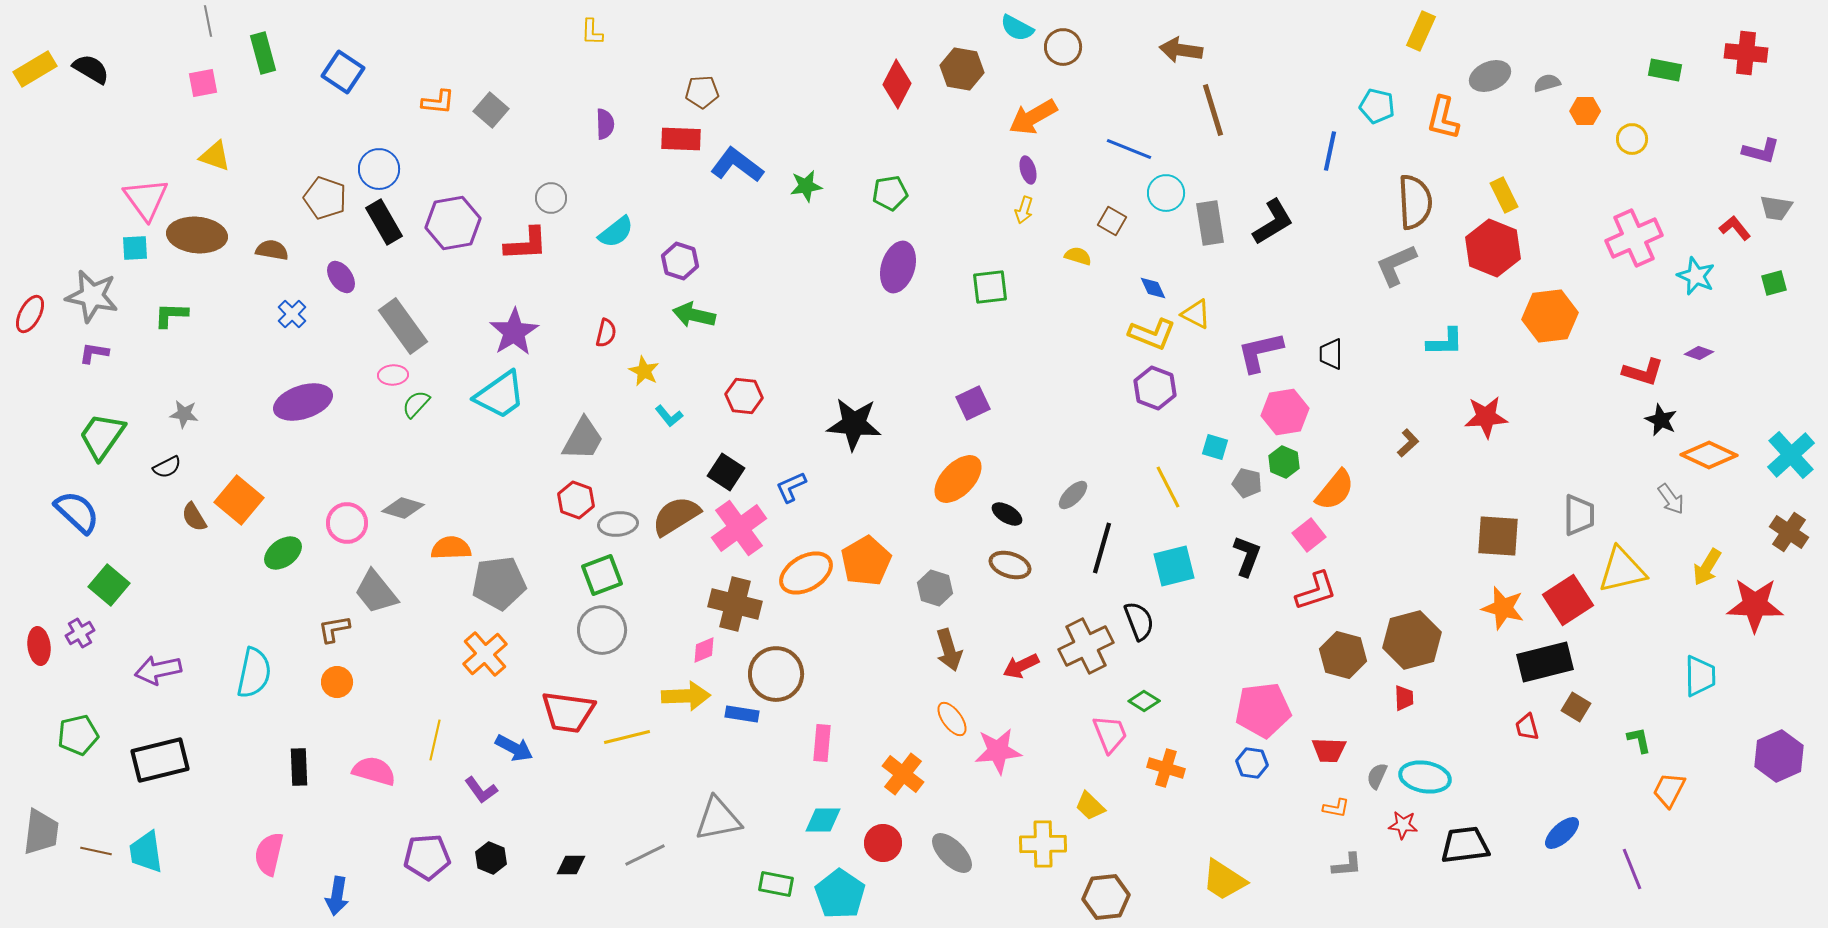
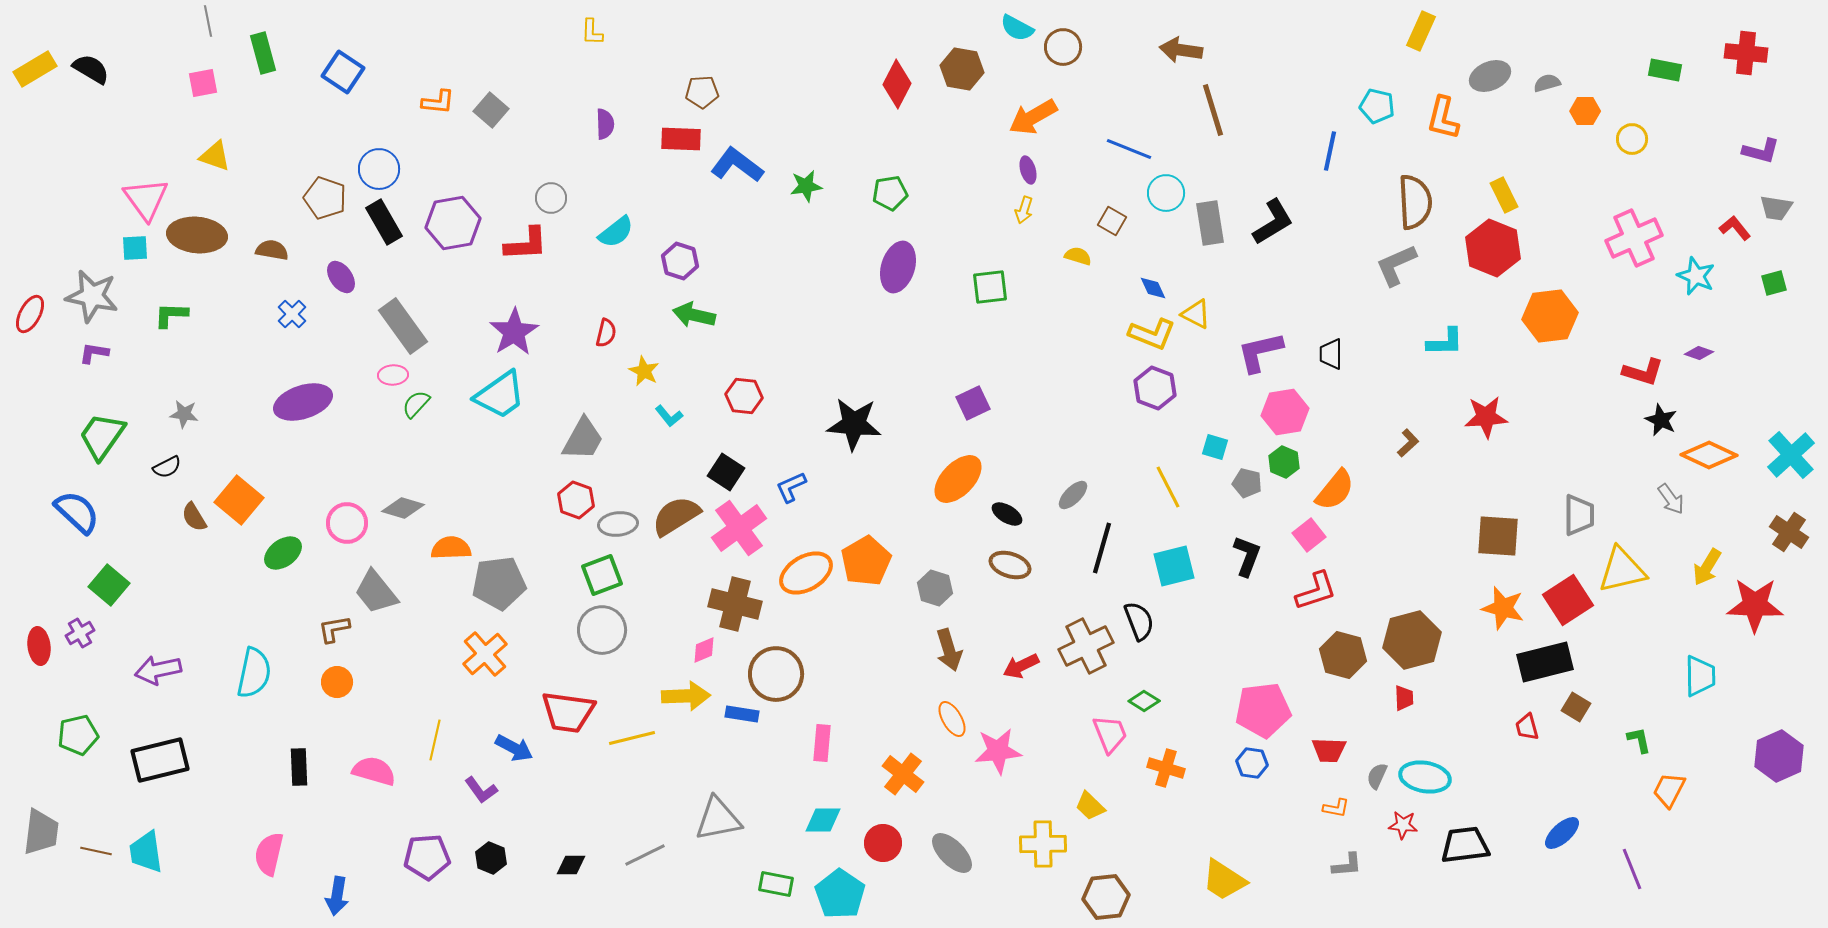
orange ellipse at (952, 719): rotated 6 degrees clockwise
yellow line at (627, 737): moved 5 px right, 1 px down
